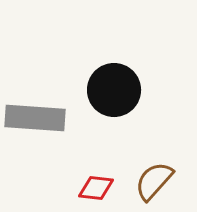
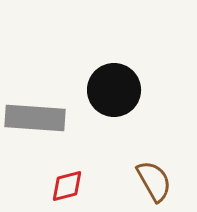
brown semicircle: rotated 108 degrees clockwise
red diamond: moved 29 px left, 2 px up; rotated 21 degrees counterclockwise
